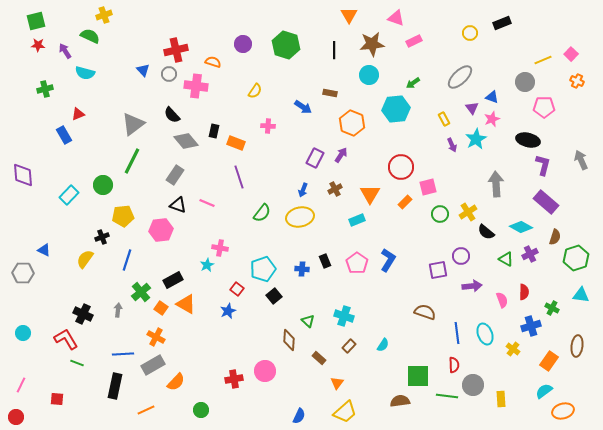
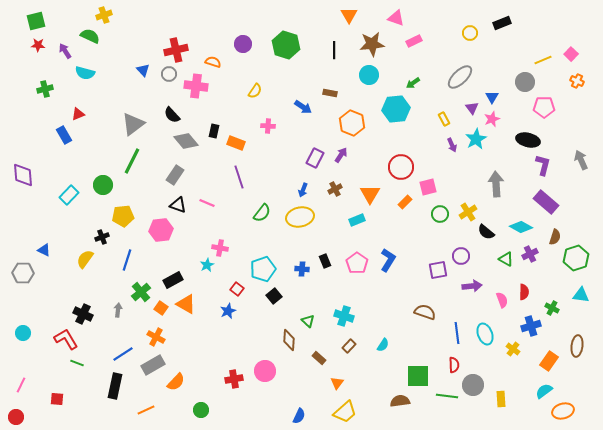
blue triangle at (492, 97): rotated 40 degrees clockwise
blue line at (123, 354): rotated 30 degrees counterclockwise
